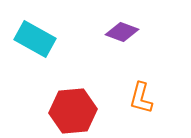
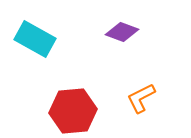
orange L-shape: rotated 48 degrees clockwise
